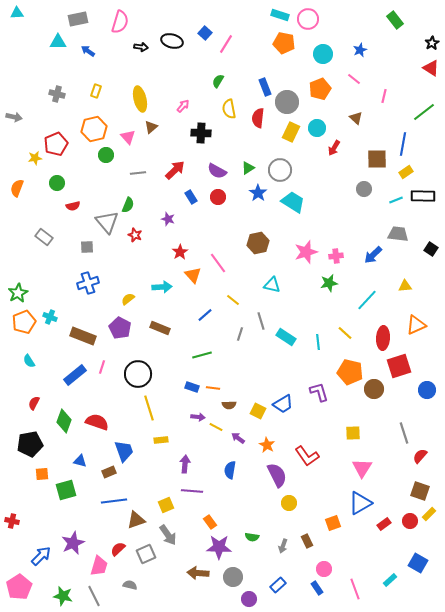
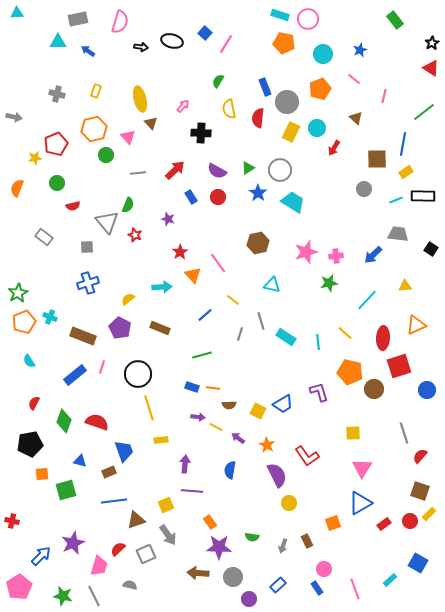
brown triangle at (151, 127): moved 4 px up; rotated 32 degrees counterclockwise
